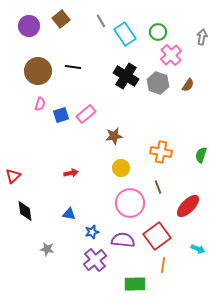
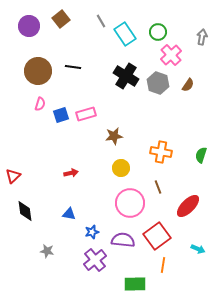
pink rectangle: rotated 24 degrees clockwise
gray star: moved 2 px down
